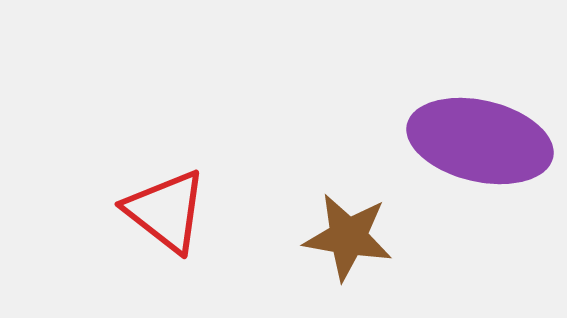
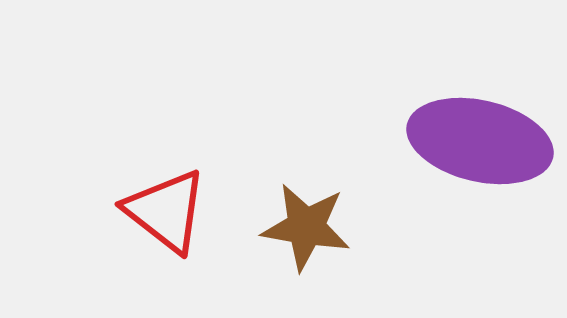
brown star: moved 42 px left, 10 px up
